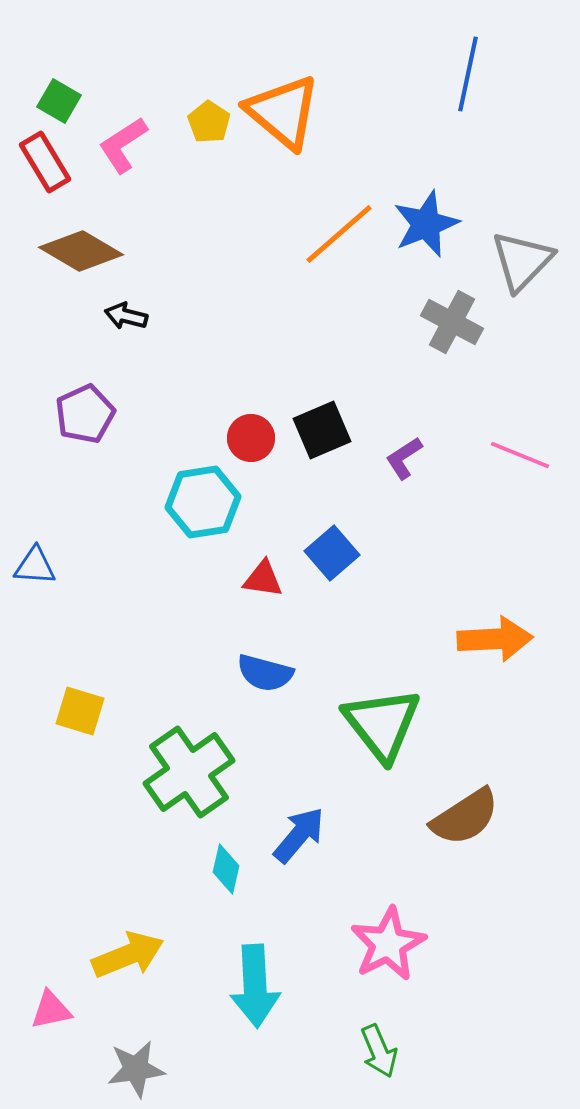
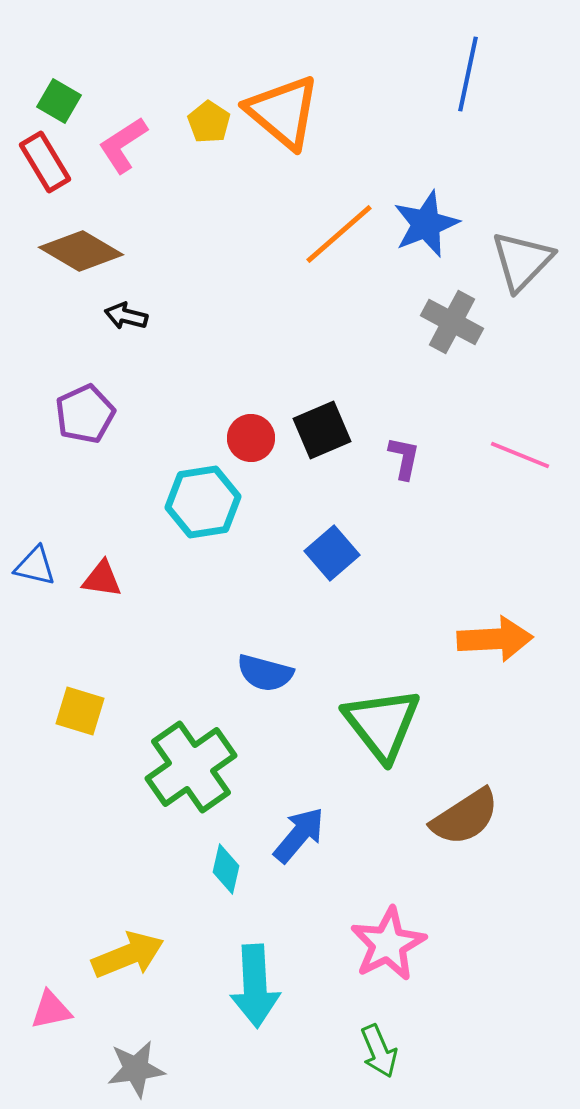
purple L-shape: rotated 135 degrees clockwise
blue triangle: rotated 9 degrees clockwise
red triangle: moved 161 px left
green cross: moved 2 px right, 5 px up
